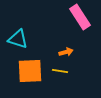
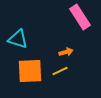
yellow line: rotated 35 degrees counterclockwise
